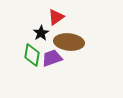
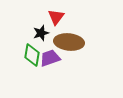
red triangle: rotated 18 degrees counterclockwise
black star: rotated 14 degrees clockwise
purple trapezoid: moved 2 px left
